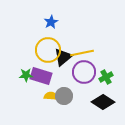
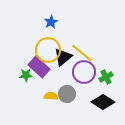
yellow line: rotated 50 degrees clockwise
purple rectangle: moved 2 px left, 9 px up; rotated 25 degrees clockwise
gray circle: moved 3 px right, 2 px up
